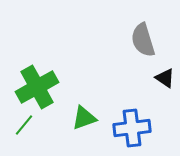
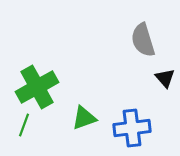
black triangle: rotated 15 degrees clockwise
green line: rotated 20 degrees counterclockwise
